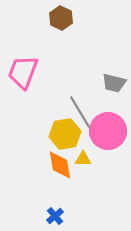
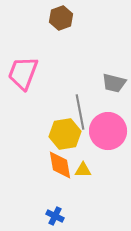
brown hexagon: rotated 15 degrees clockwise
pink trapezoid: moved 1 px down
gray line: rotated 20 degrees clockwise
yellow triangle: moved 11 px down
blue cross: rotated 24 degrees counterclockwise
